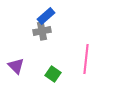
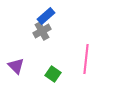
gray cross: rotated 18 degrees counterclockwise
